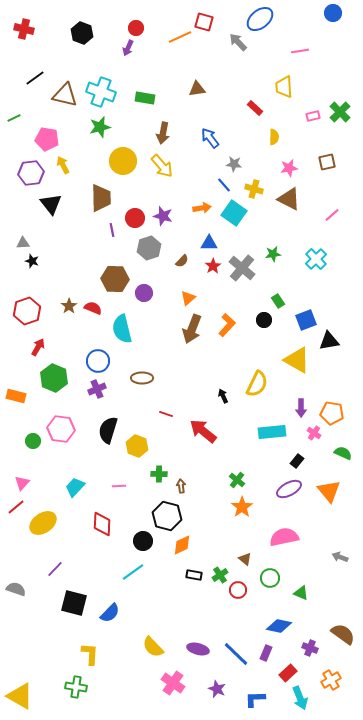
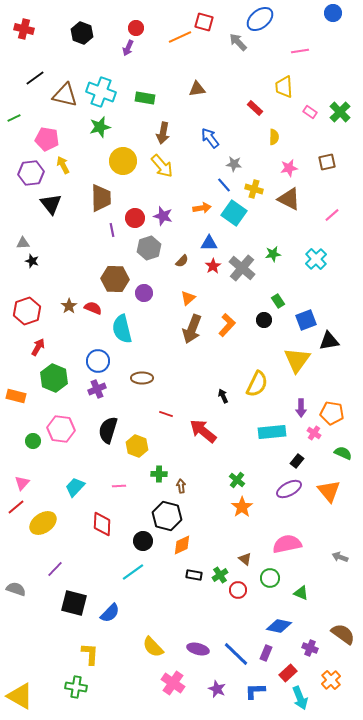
pink rectangle at (313, 116): moved 3 px left, 4 px up; rotated 48 degrees clockwise
yellow triangle at (297, 360): rotated 36 degrees clockwise
pink semicircle at (284, 537): moved 3 px right, 7 px down
orange cross at (331, 680): rotated 12 degrees counterclockwise
blue L-shape at (255, 699): moved 8 px up
